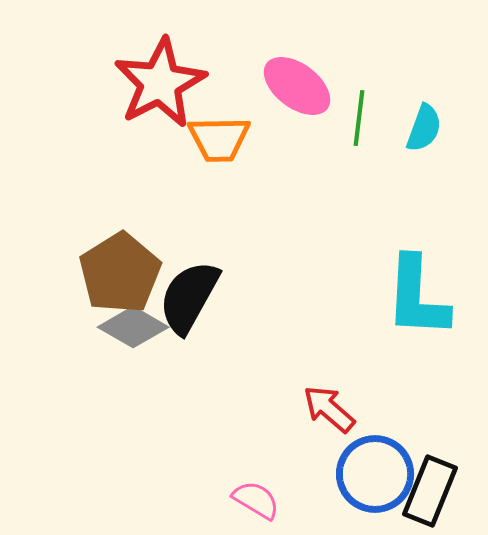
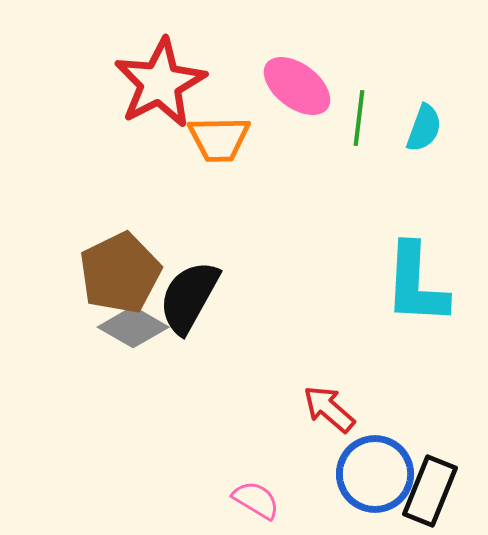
brown pentagon: rotated 6 degrees clockwise
cyan L-shape: moved 1 px left, 13 px up
